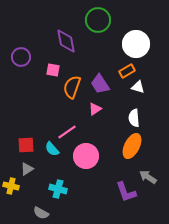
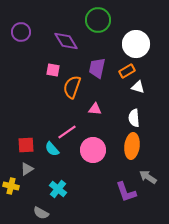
purple diamond: rotated 20 degrees counterclockwise
purple circle: moved 25 px up
purple trapezoid: moved 3 px left, 16 px up; rotated 45 degrees clockwise
pink triangle: rotated 40 degrees clockwise
orange ellipse: rotated 20 degrees counterclockwise
pink circle: moved 7 px right, 6 px up
cyan cross: rotated 24 degrees clockwise
